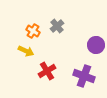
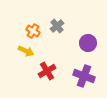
purple circle: moved 8 px left, 2 px up
